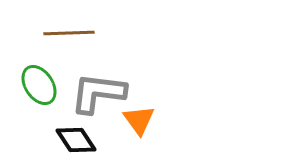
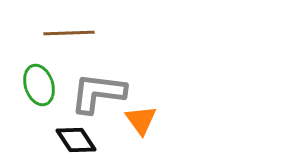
green ellipse: rotated 15 degrees clockwise
orange triangle: moved 2 px right
